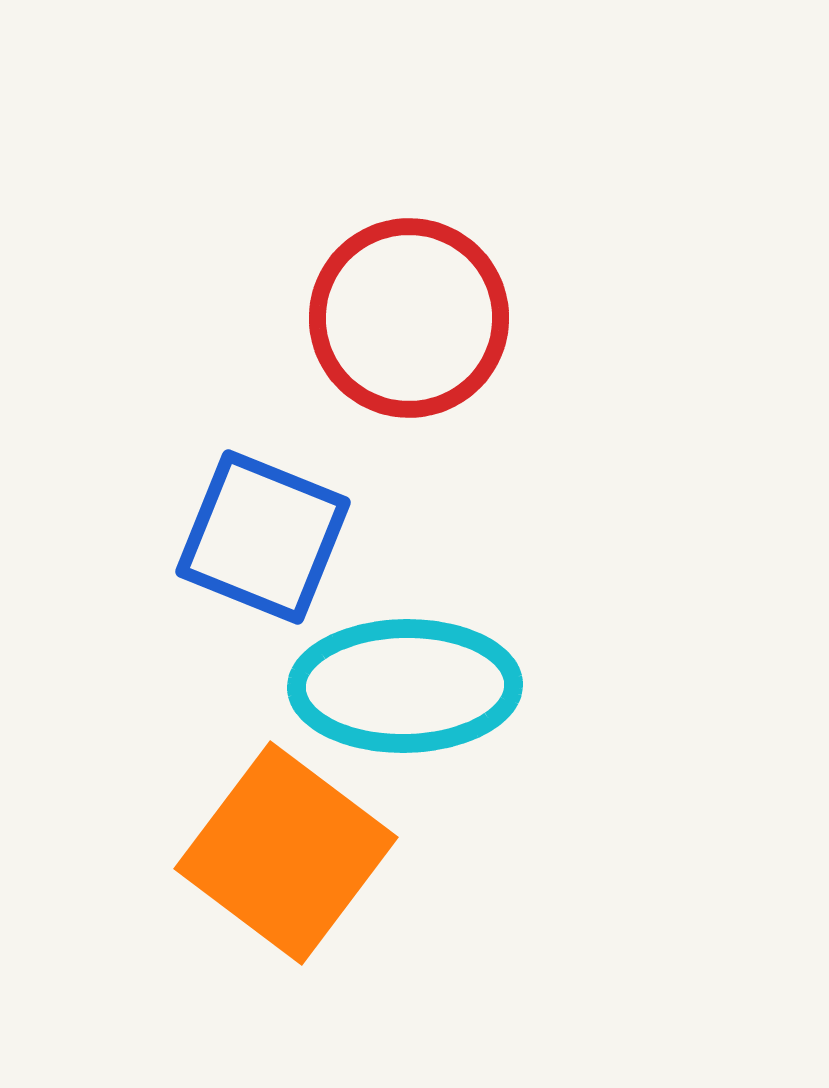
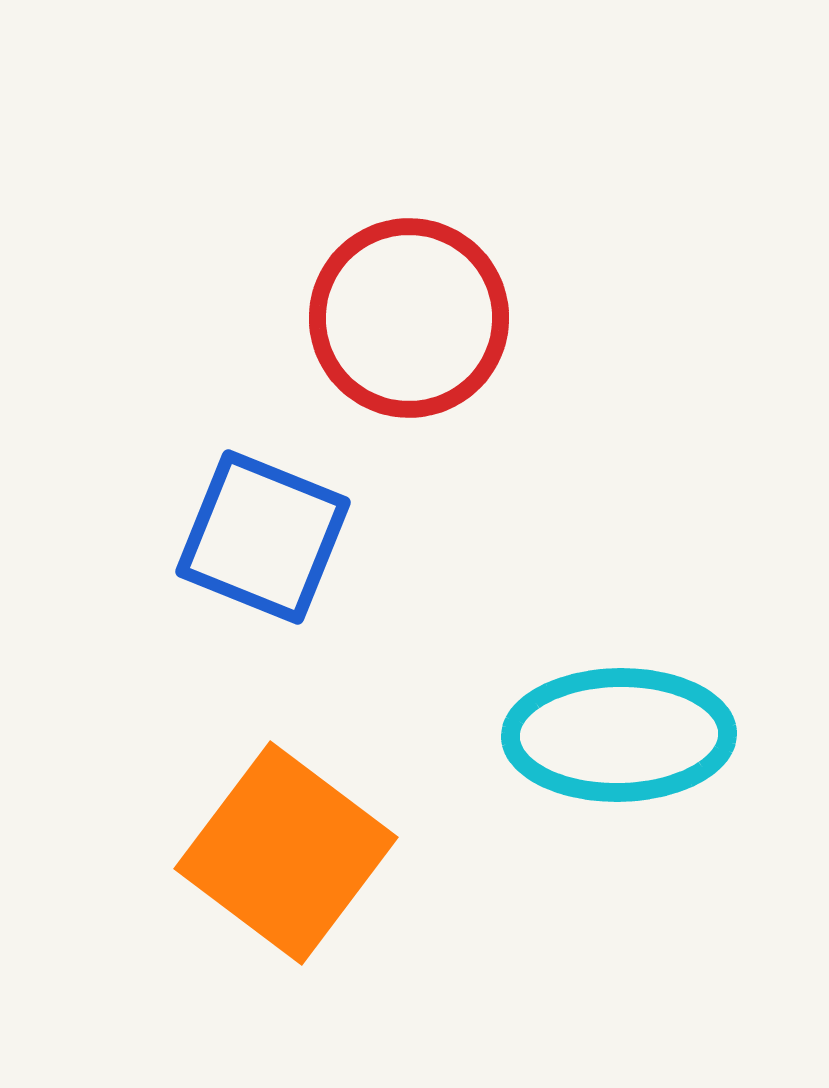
cyan ellipse: moved 214 px right, 49 px down
